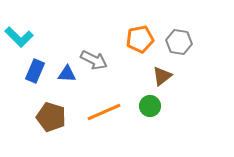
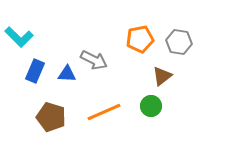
green circle: moved 1 px right
